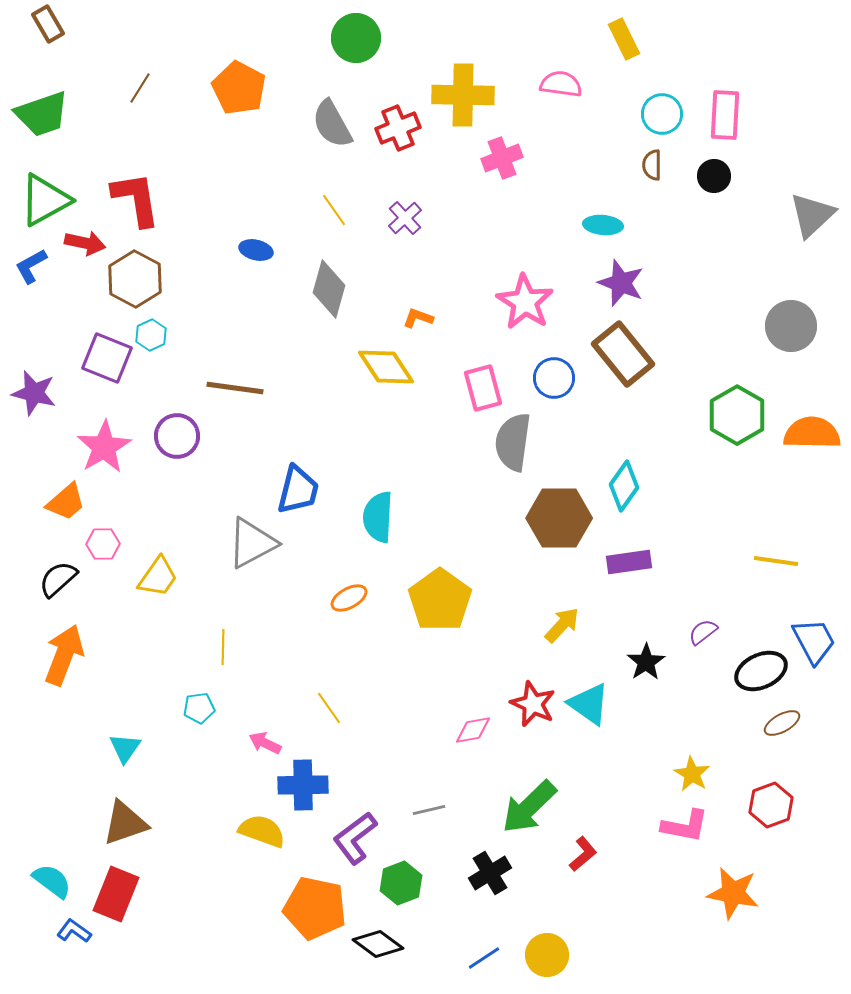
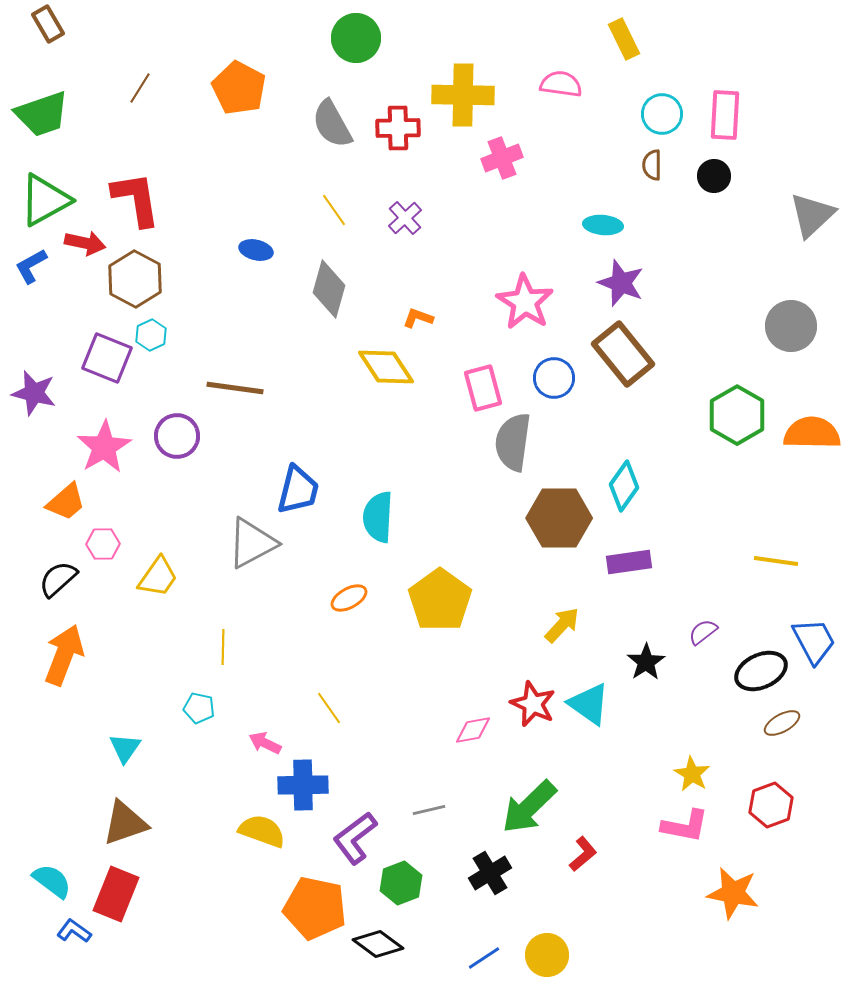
red cross at (398, 128): rotated 21 degrees clockwise
cyan pentagon at (199, 708): rotated 20 degrees clockwise
